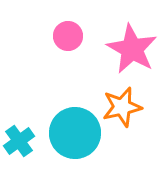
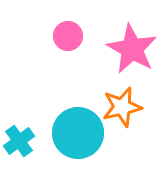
cyan circle: moved 3 px right
